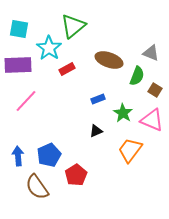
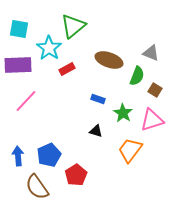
blue rectangle: rotated 40 degrees clockwise
pink triangle: rotated 40 degrees counterclockwise
black triangle: rotated 40 degrees clockwise
